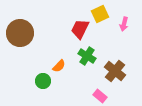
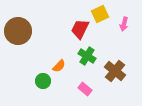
brown circle: moved 2 px left, 2 px up
pink rectangle: moved 15 px left, 7 px up
